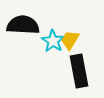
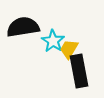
black semicircle: moved 2 px down; rotated 12 degrees counterclockwise
yellow trapezoid: moved 1 px left, 9 px down
